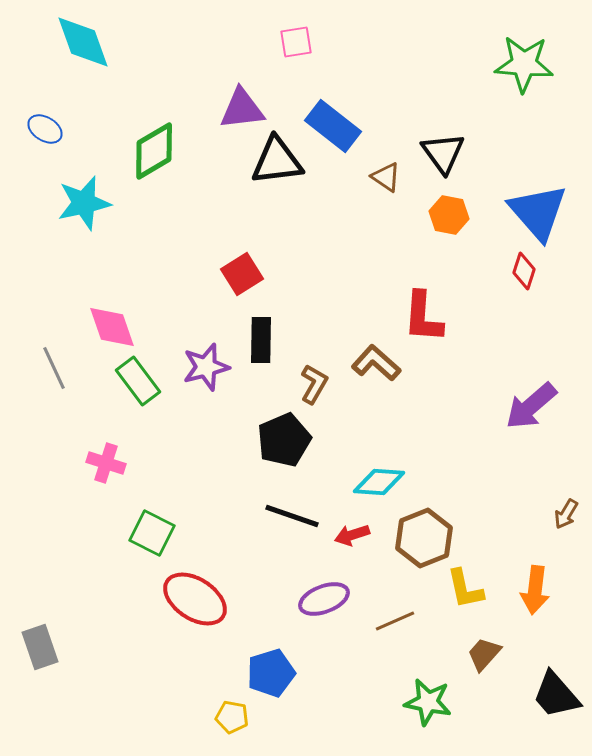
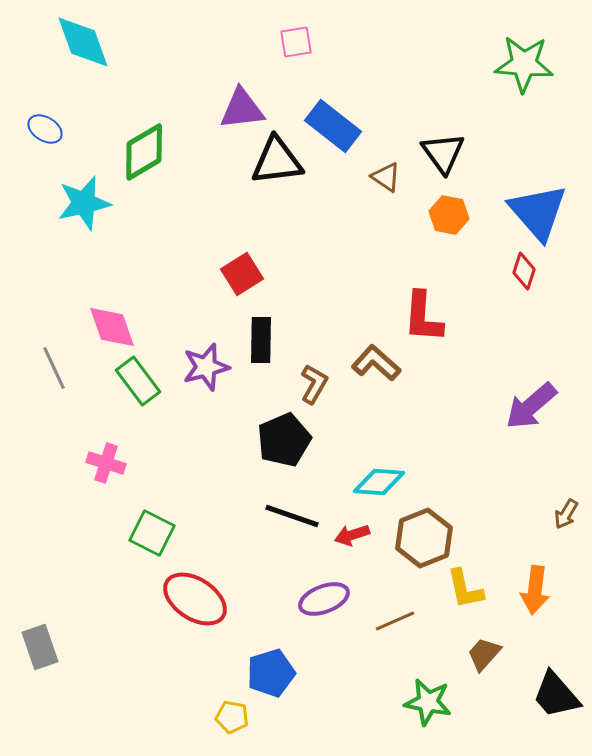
green diamond at (154, 151): moved 10 px left, 1 px down
